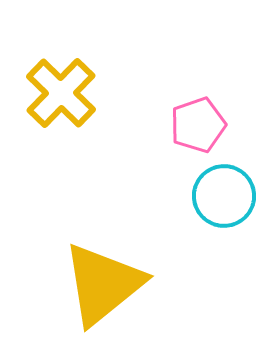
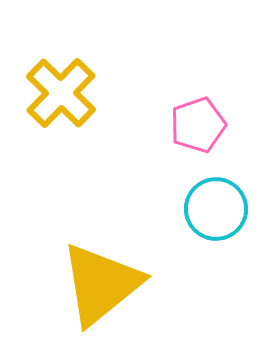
cyan circle: moved 8 px left, 13 px down
yellow triangle: moved 2 px left
